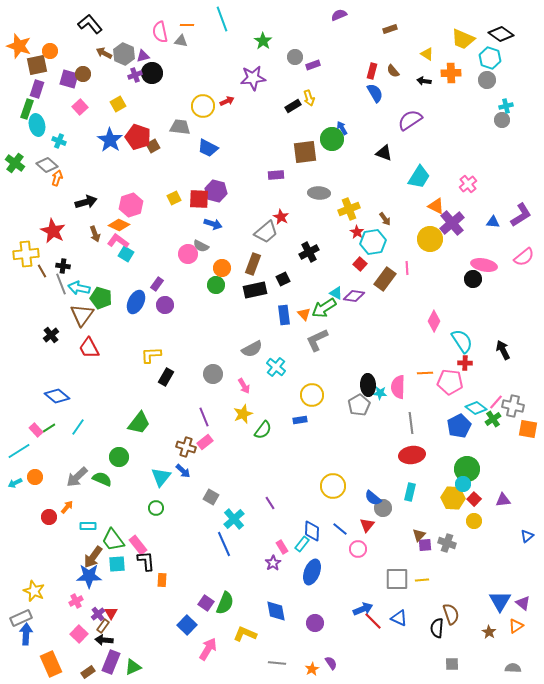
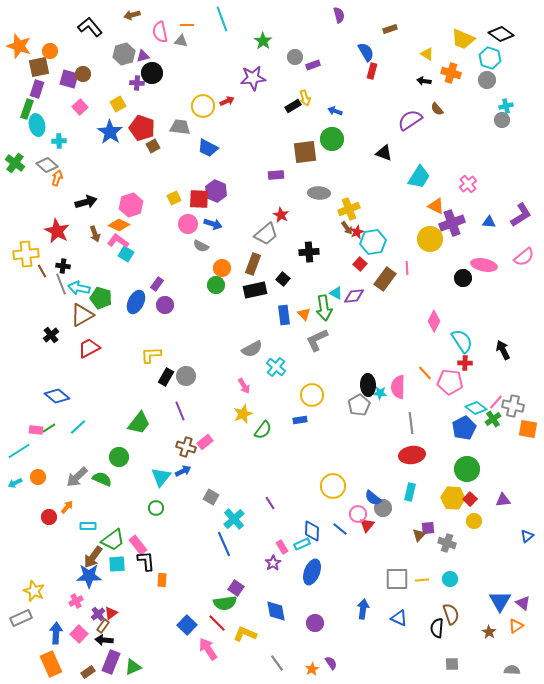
purple semicircle at (339, 15): rotated 98 degrees clockwise
black L-shape at (90, 24): moved 3 px down
brown arrow at (104, 53): moved 28 px right, 38 px up; rotated 42 degrees counterclockwise
gray hexagon at (124, 54): rotated 20 degrees clockwise
brown square at (37, 65): moved 2 px right, 2 px down
brown semicircle at (393, 71): moved 44 px right, 38 px down
orange cross at (451, 73): rotated 18 degrees clockwise
purple cross at (135, 75): moved 2 px right, 8 px down; rotated 24 degrees clockwise
blue semicircle at (375, 93): moved 9 px left, 41 px up
yellow arrow at (309, 98): moved 4 px left
blue arrow at (342, 128): moved 7 px left, 17 px up; rotated 40 degrees counterclockwise
red pentagon at (138, 137): moved 4 px right, 9 px up
blue star at (110, 140): moved 8 px up
cyan cross at (59, 141): rotated 24 degrees counterclockwise
purple hexagon at (216, 191): rotated 10 degrees clockwise
red star at (281, 217): moved 2 px up
brown arrow at (385, 219): moved 38 px left, 9 px down
blue triangle at (493, 222): moved 4 px left
purple cross at (452, 223): rotated 20 degrees clockwise
red star at (53, 231): moved 4 px right
gray trapezoid at (266, 232): moved 2 px down
red star at (357, 232): rotated 16 degrees clockwise
black cross at (309, 252): rotated 24 degrees clockwise
pink circle at (188, 254): moved 30 px up
black square at (283, 279): rotated 24 degrees counterclockwise
black circle at (473, 279): moved 10 px left, 1 px up
purple diamond at (354, 296): rotated 15 degrees counterclockwise
green arrow at (324, 308): rotated 65 degrees counterclockwise
brown triangle at (82, 315): rotated 25 degrees clockwise
red trapezoid at (89, 348): rotated 90 degrees clockwise
orange line at (425, 373): rotated 49 degrees clockwise
gray circle at (213, 374): moved 27 px left, 2 px down
purple line at (204, 417): moved 24 px left, 6 px up
blue pentagon at (459, 426): moved 5 px right, 2 px down
cyan line at (78, 427): rotated 12 degrees clockwise
pink rectangle at (36, 430): rotated 40 degrees counterclockwise
blue arrow at (183, 471): rotated 70 degrees counterclockwise
orange circle at (35, 477): moved 3 px right
cyan circle at (463, 484): moved 13 px left, 95 px down
red square at (474, 499): moved 4 px left
green trapezoid at (113, 540): rotated 90 degrees counterclockwise
cyan rectangle at (302, 544): rotated 28 degrees clockwise
purple square at (425, 545): moved 3 px right, 17 px up
pink circle at (358, 549): moved 35 px up
purple square at (206, 603): moved 30 px right, 15 px up
green semicircle at (225, 603): rotated 60 degrees clockwise
blue arrow at (363, 609): rotated 60 degrees counterclockwise
red triangle at (111, 613): rotated 24 degrees clockwise
red line at (373, 621): moved 156 px left, 2 px down
blue arrow at (26, 634): moved 30 px right, 1 px up
pink arrow at (208, 649): rotated 65 degrees counterclockwise
gray line at (277, 663): rotated 48 degrees clockwise
gray semicircle at (513, 668): moved 1 px left, 2 px down
